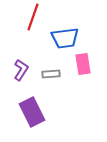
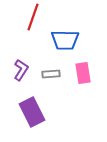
blue trapezoid: moved 2 px down; rotated 8 degrees clockwise
pink rectangle: moved 9 px down
